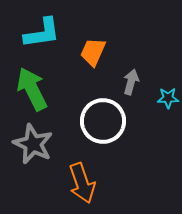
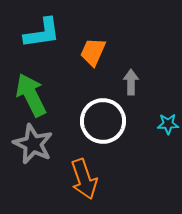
gray arrow: rotated 15 degrees counterclockwise
green arrow: moved 1 px left, 6 px down
cyan star: moved 26 px down
orange arrow: moved 2 px right, 4 px up
